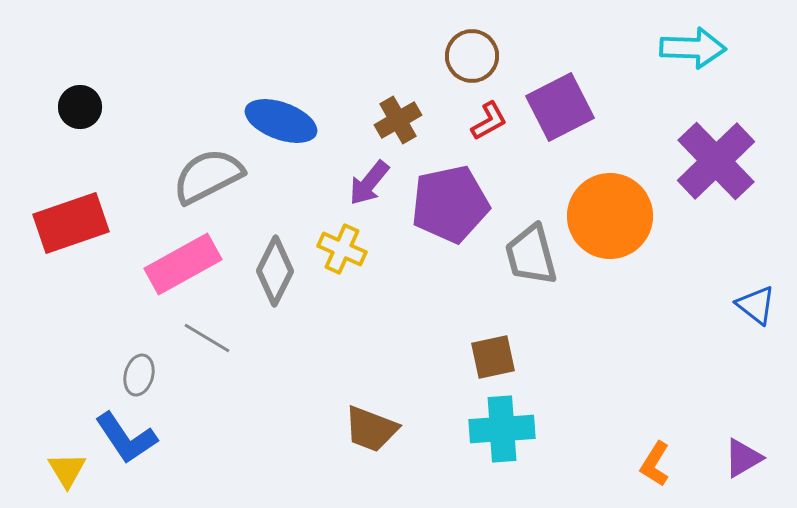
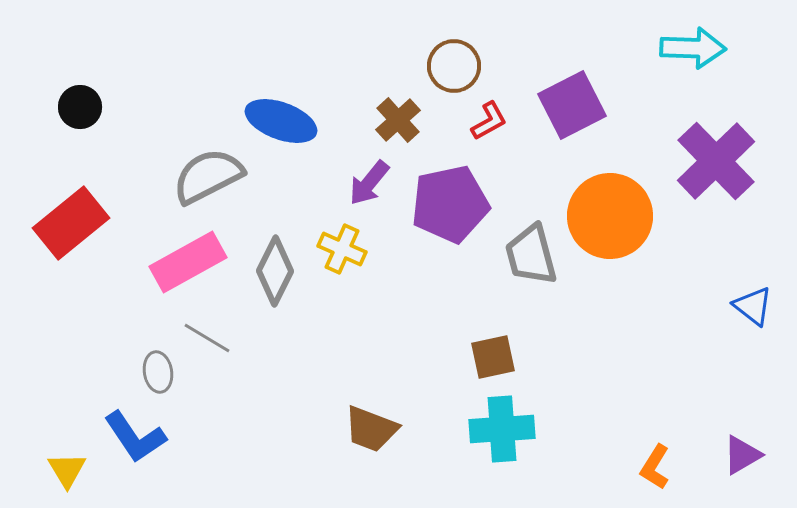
brown circle: moved 18 px left, 10 px down
purple square: moved 12 px right, 2 px up
brown cross: rotated 12 degrees counterclockwise
red rectangle: rotated 20 degrees counterclockwise
pink rectangle: moved 5 px right, 2 px up
blue triangle: moved 3 px left, 1 px down
gray ellipse: moved 19 px right, 3 px up; rotated 24 degrees counterclockwise
blue L-shape: moved 9 px right, 1 px up
purple triangle: moved 1 px left, 3 px up
orange L-shape: moved 3 px down
